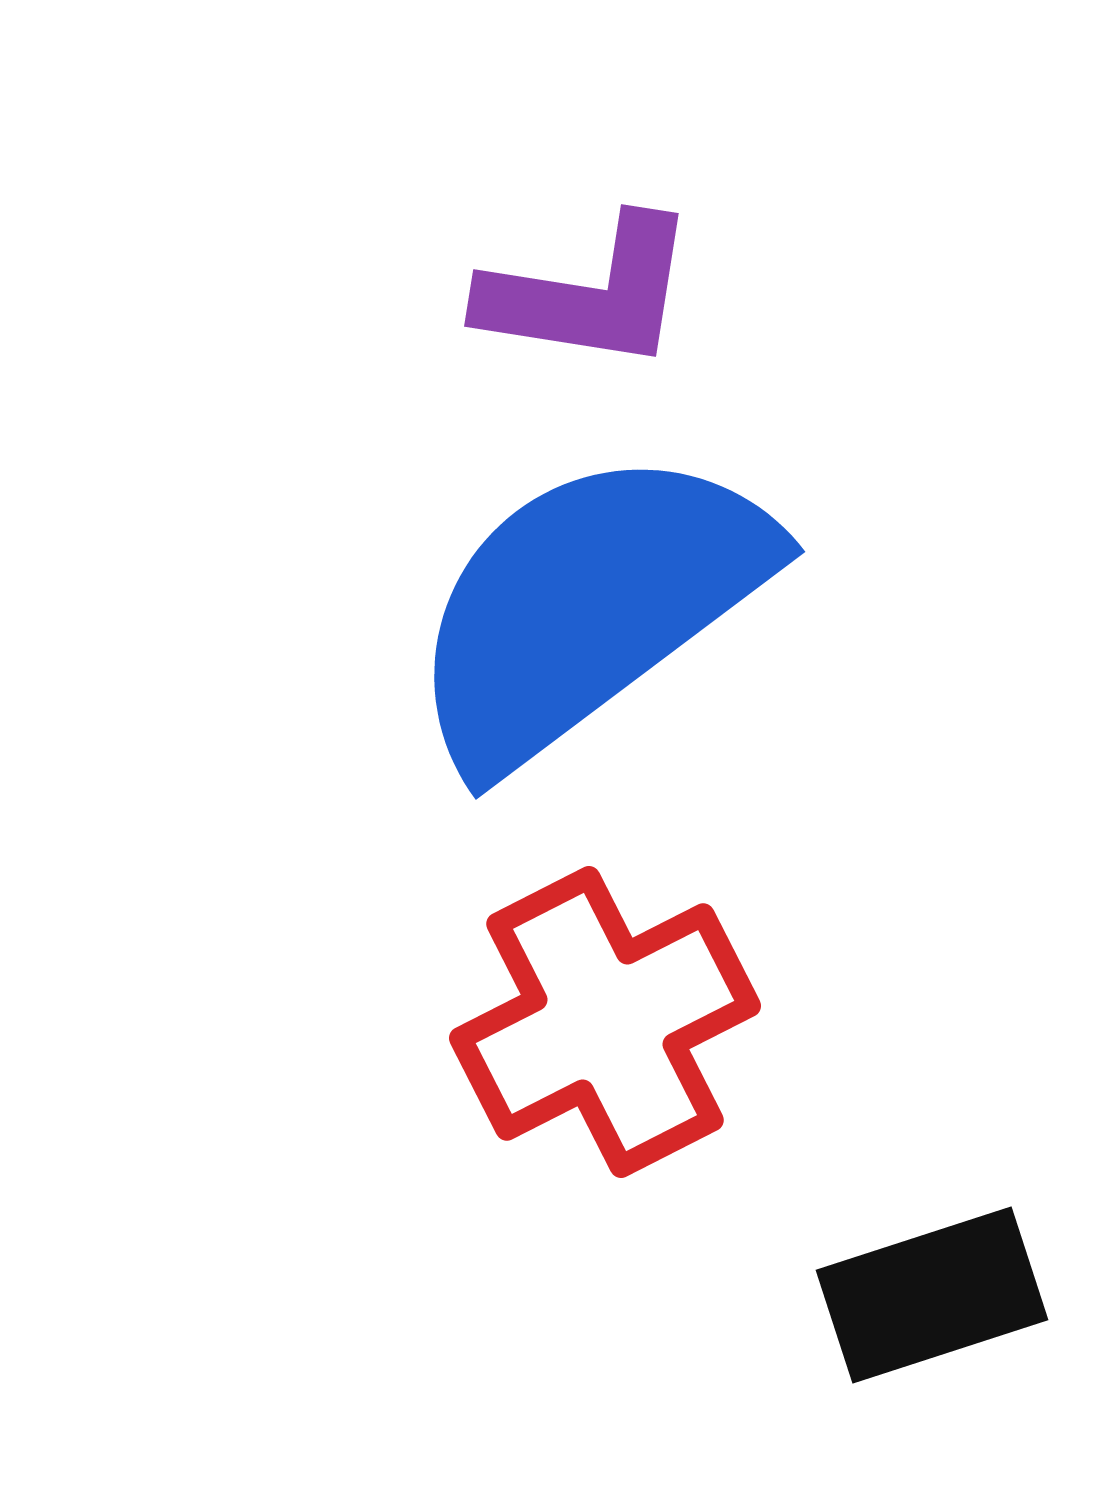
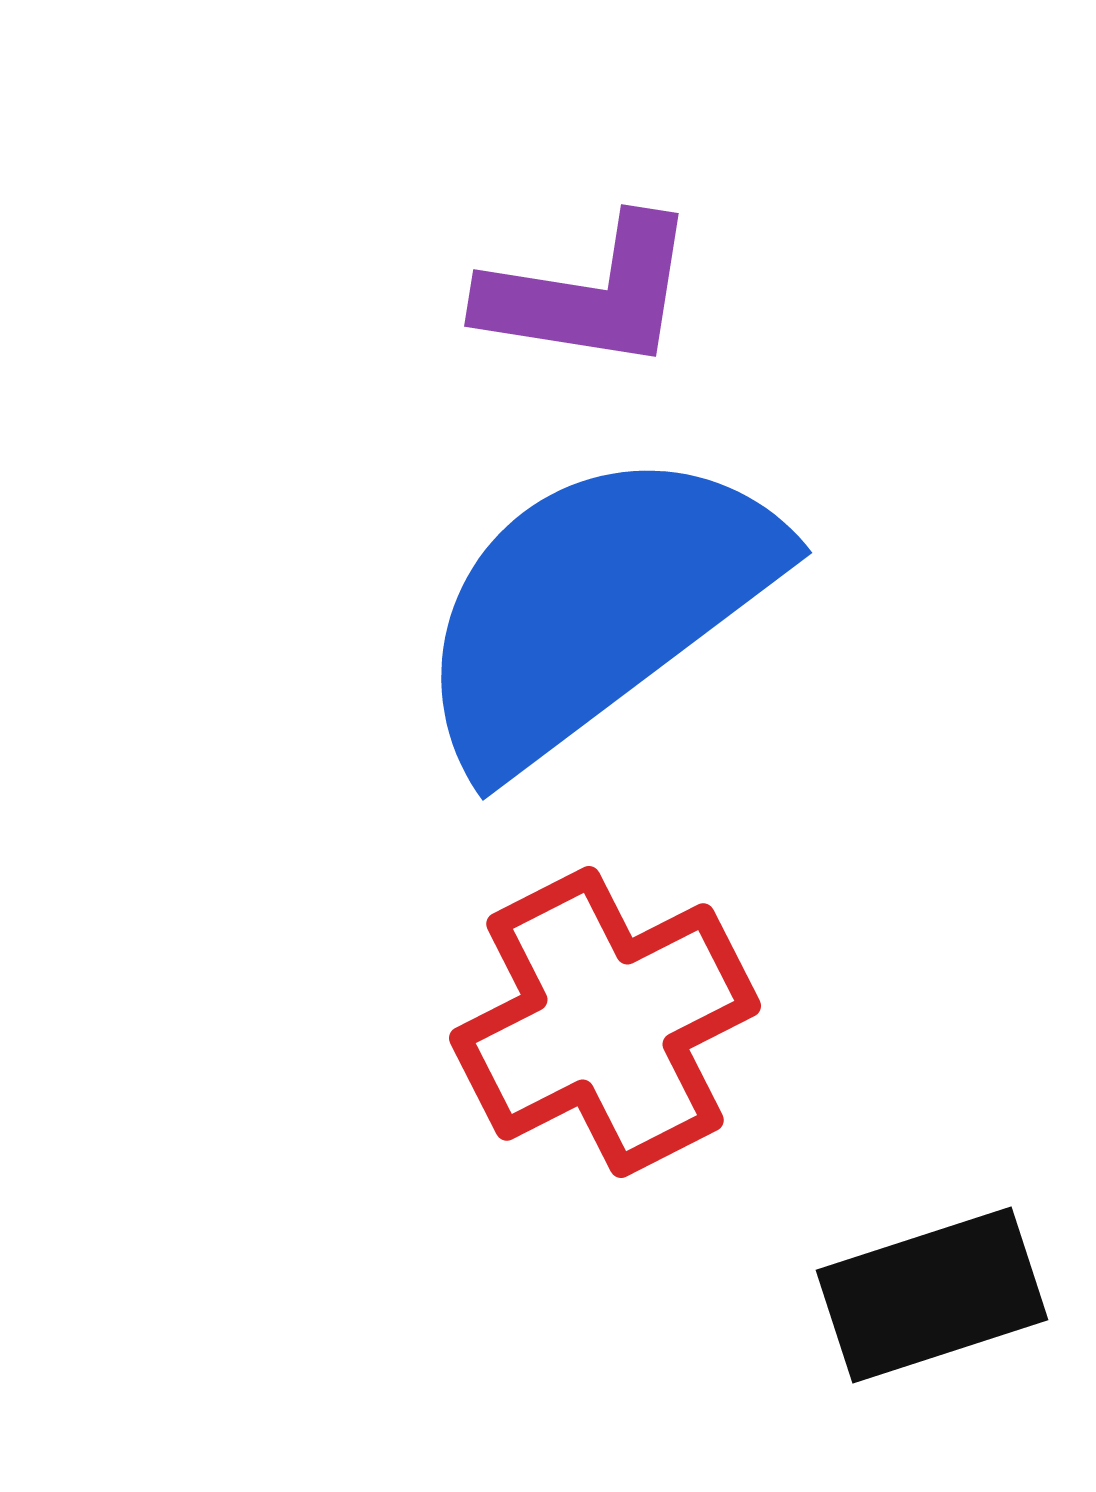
blue semicircle: moved 7 px right, 1 px down
